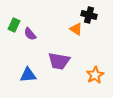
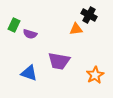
black cross: rotated 14 degrees clockwise
orange triangle: rotated 40 degrees counterclockwise
purple semicircle: rotated 32 degrees counterclockwise
blue triangle: moved 1 px right, 2 px up; rotated 24 degrees clockwise
